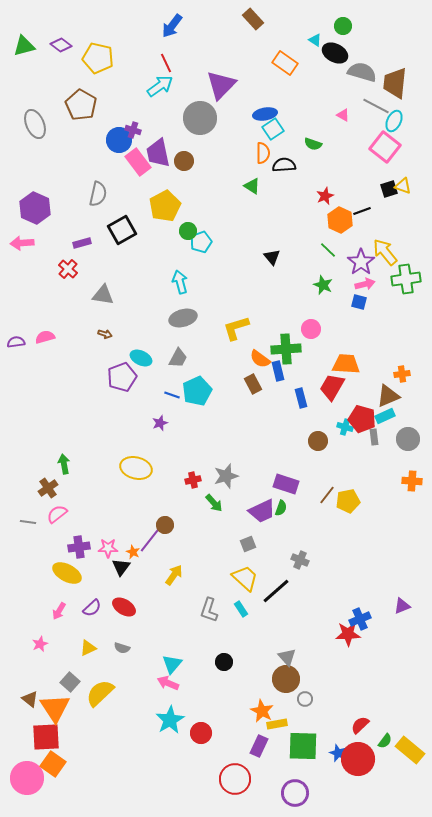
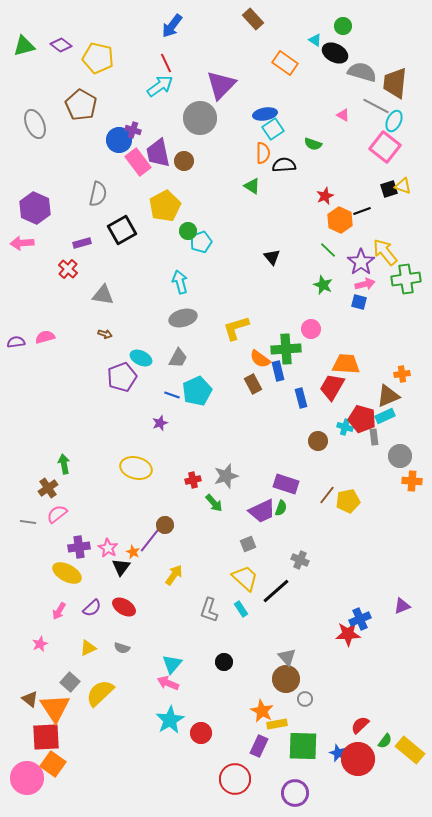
gray circle at (408, 439): moved 8 px left, 17 px down
pink star at (108, 548): rotated 30 degrees clockwise
